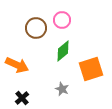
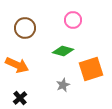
pink circle: moved 11 px right
brown circle: moved 11 px left
green diamond: rotated 55 degrees clockwise
gray star: moved 1 px right, 4 px up; rotated 24 degrees clockwise
black cross: moved 2 px left
